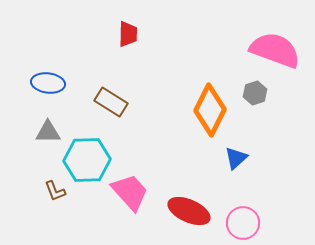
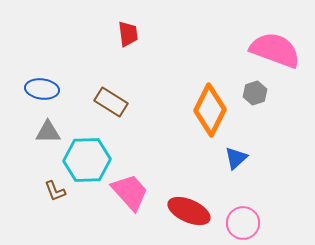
red trapezoid: rotated 8 degrees counterclockwise
blue ellipse: moved 6 px left, 6 px down
